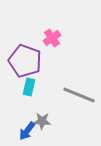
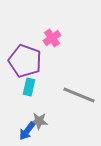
gray star: moved 3 px left
